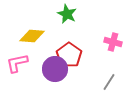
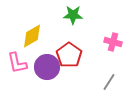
green star: moved 6 px right, 1 px down; rotated 24 degrees counterclockwise
yellow diamond: rotated 35 degrees counterclockwise
pink L-shape: rotated 90 degrees counterclockwise
purple circle: moved 8 px left, 2 px up
